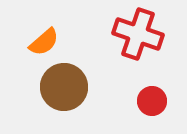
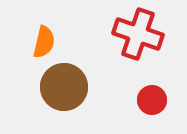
orange semicircle: rotated 36 degrees counterclockwise
red circle: moved 1 px up
